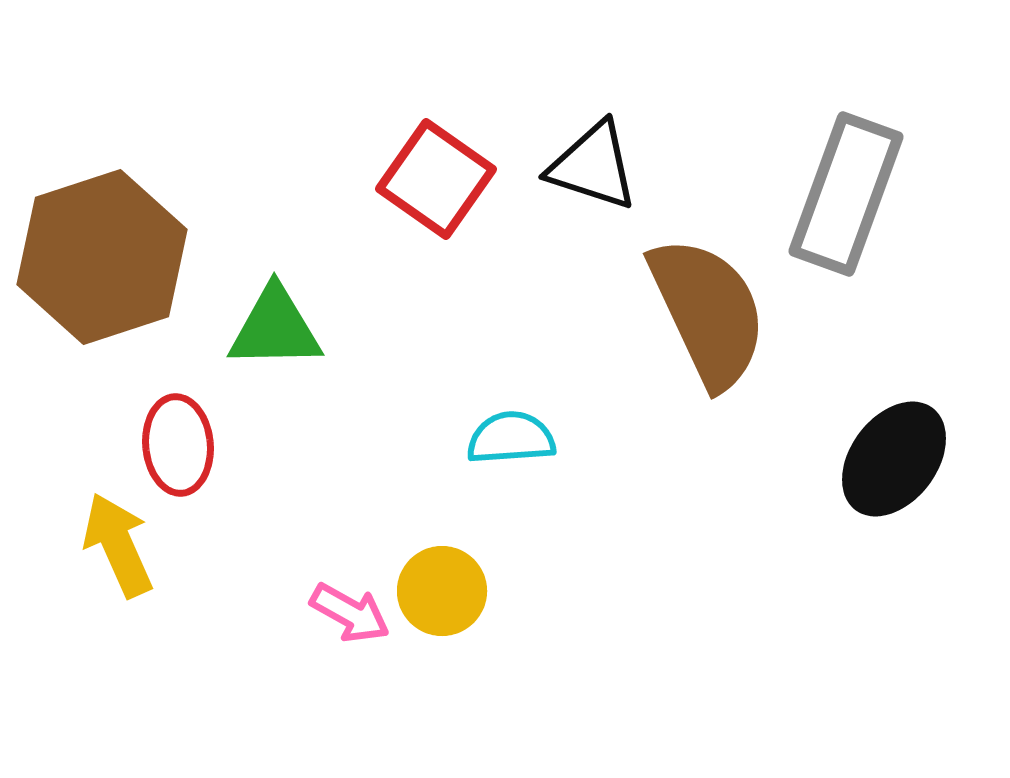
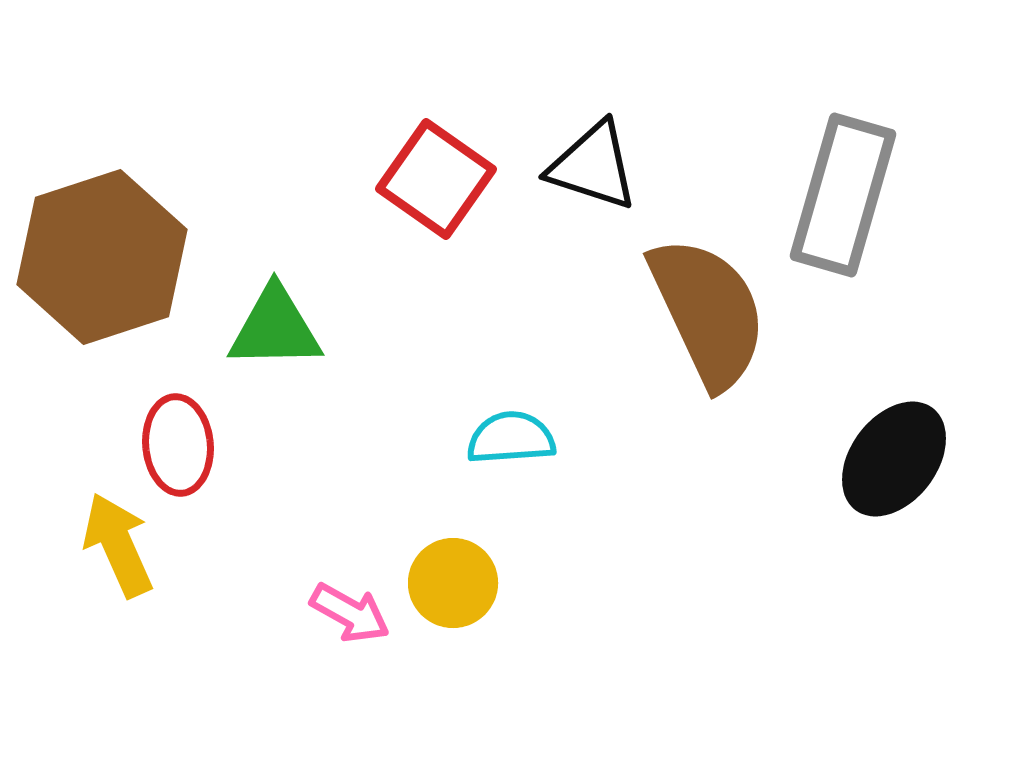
gray rectangle: moved 3 px left, 1 px down; rotated 4 degrees counterclockwise
yellow circle: moved 11 px right, 8 px up
